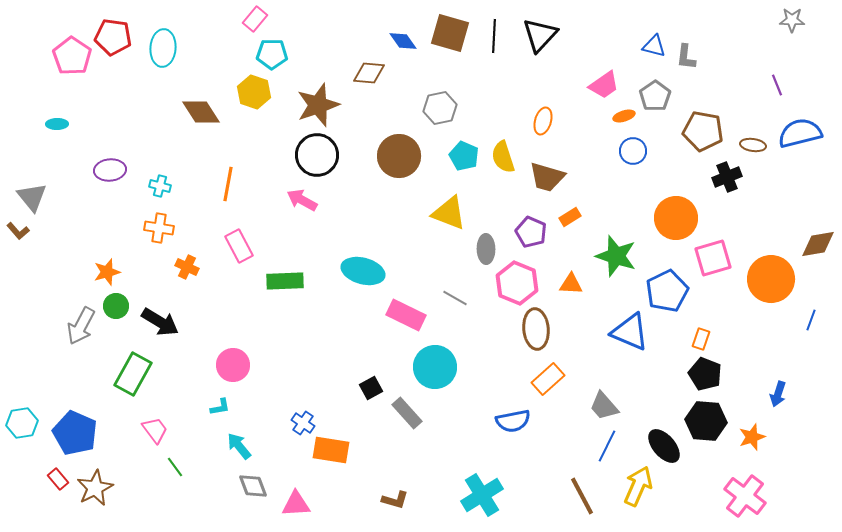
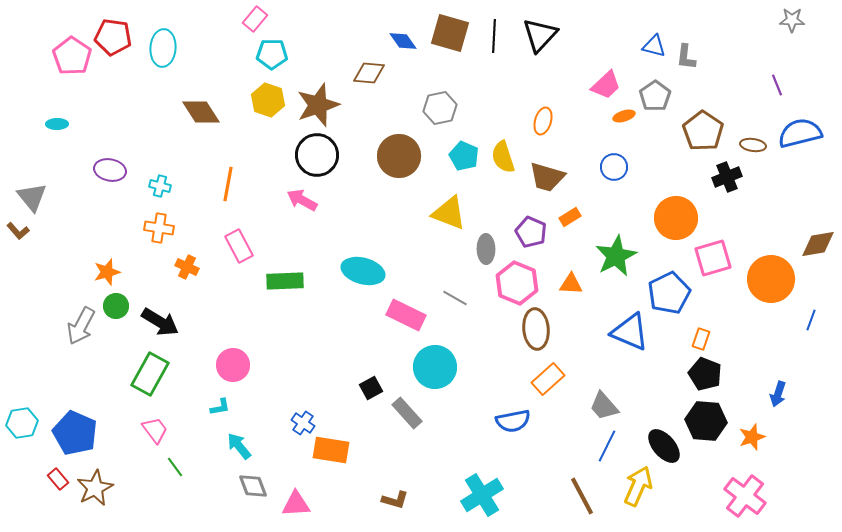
pink trapezoid at (604, 85): moved 2 px right; rotated 8 degrees counterclockwise
yellow hexagon at (254, 92): moved 14 px right, 8 px down
brown pentagon at (703, 131): rotated 24 degrees clockwise
blue circle at (633, 151): moved 19 px left, 16 px down
purple ellipse at (110, 170): rotated 16 degrees clockwise
green star at (616, 256): rotated 27 degrees clockwise
blue pentagon at (667, 291): moved 2 px right, 2 px down
green rectangle at (133, 374): moved 17 px right
